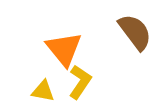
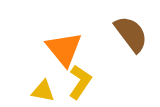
brown semicircle: moved 4 px left, 2 px down
